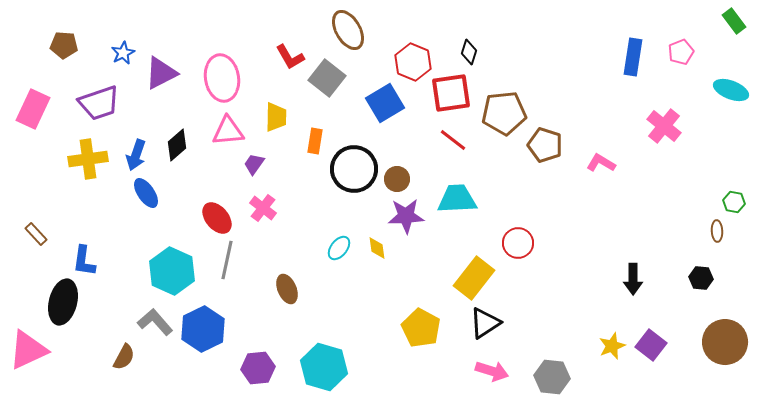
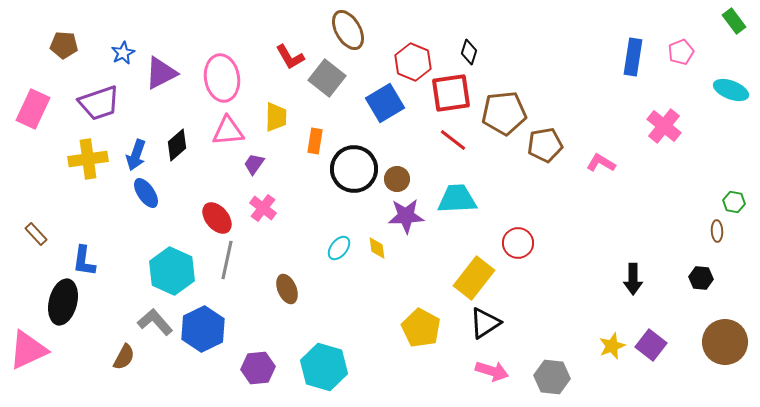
brown pentagon at (545, 145): rotated 28 degrees counterclockwise
